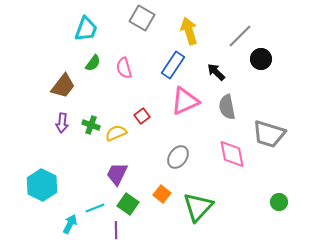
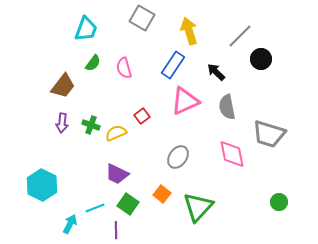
purple trapezoid: rotated 90 degrees counterclockwise
